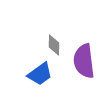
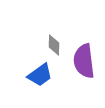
blue trapezoid: moved 1 px down
